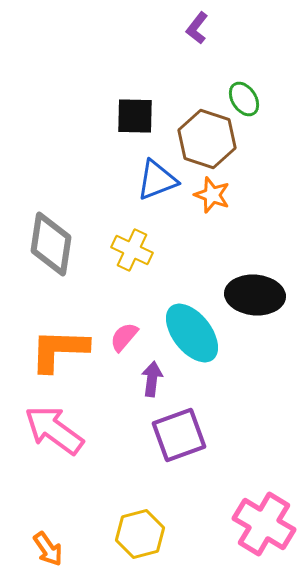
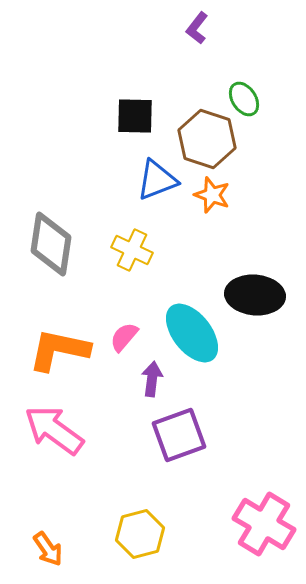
orange L-shape: rotated 10 degrees clockwise
